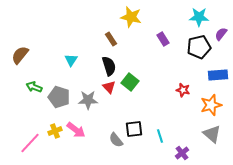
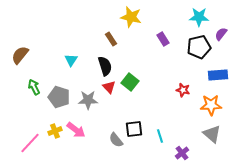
black semicircle: moved 4 px left
green arrow: rotated 42 degrees clockwise
orange star: rotated 15 degrees clockwise
